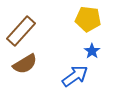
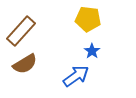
blue arrow: moved 1 px right
